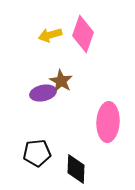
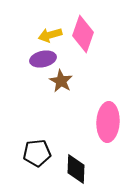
purple ellipse: moved 34 px up
